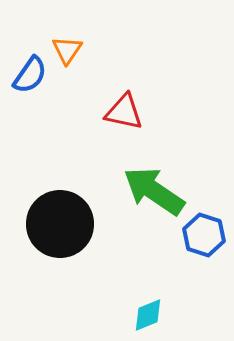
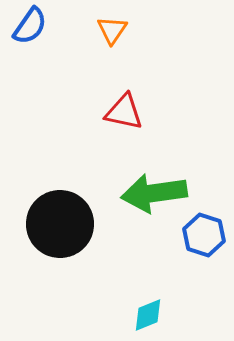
orange triangle: moved 45 px right, 20 px up
blue semicircle: moved 49 px up
green arrow: moved 2 px down; rotated 42 degrees counterclockwise
